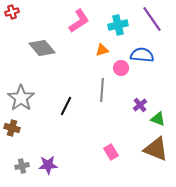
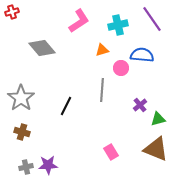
green triangle: rotated 35 degrees counterclockwise
brown cross: moved 10 px right, 4 px down
gray cross: moved 4 px right, 1 px down
